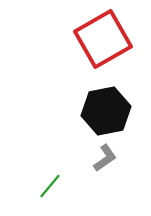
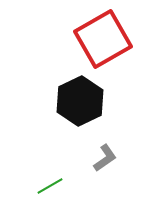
black hexagon: moved 26 px left, 10 px up; rotated 15 degrees counterclockwise
green line: rotated 20 degrees clockwise
